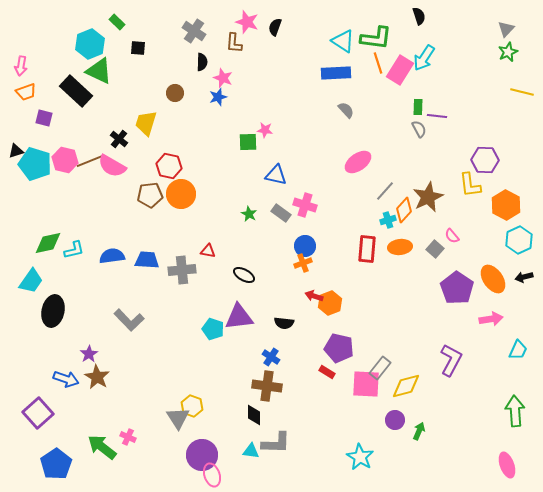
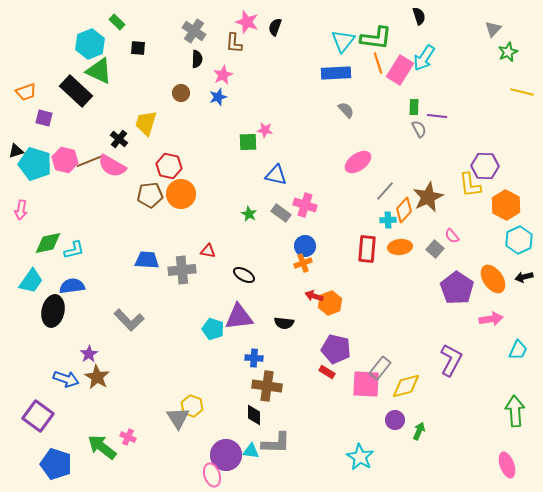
gray triangle at (506, 29): moved 13 px left
cyan triangle at (343, 41): rotated 35 degrees clockwise
black semicircle at (202, 62): moved 5 px left, 3 px up
pink arrow at (21, 66): moved 144 px down
pink star at (223, 78): moved 3 px up; rotated 24 degrees clockwise
brown circle at (175, 93): moved 6 px right
green rectangle at (418, 107): moved 4 px left
purple hexagon at (485, 160): moved 6 px down
cyan cross at (388, 220): rotated 14 degrees clockwise
blue semicircle at (112, 256): moved 40 px left, 30 px down
purple pentagon at (339, 348): moved 3 px left, 1 px down
blue cross at (271, 357): moved 17 px left, 1 px down; rotated 30 degrees counterclockwise
purple square at (38, 413): moved 3 px down; rotated 12 degrees counterclockwise
purple circle at (202, 455): moved 24 px right
blue pentagon at (56, 464): rotated 20 degrees counterclockwise
